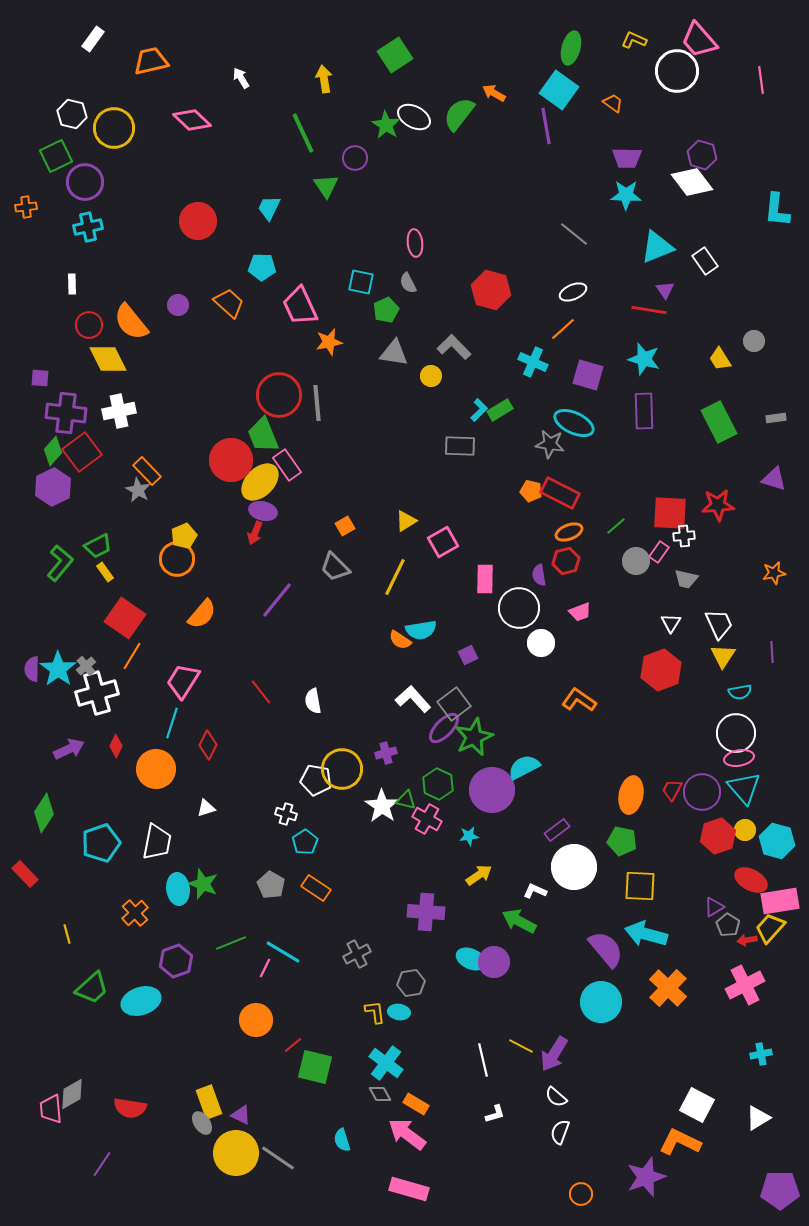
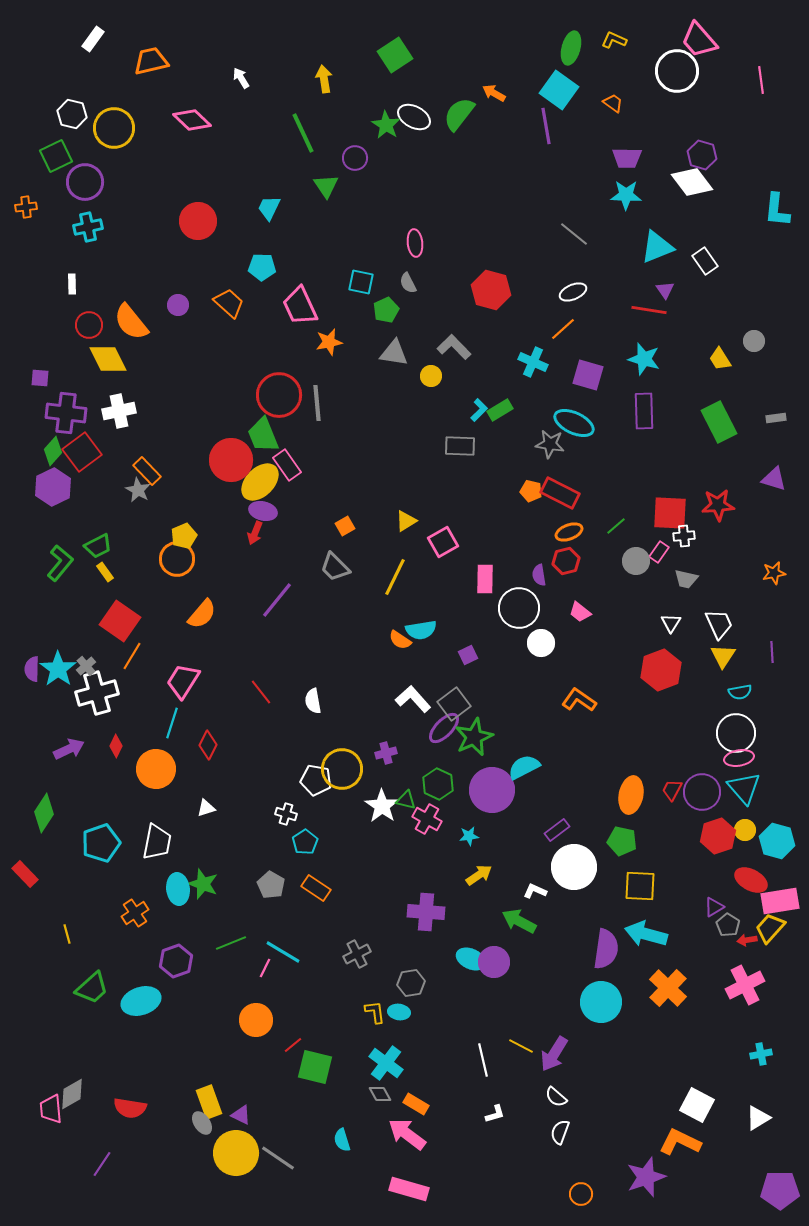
yellow L-shape at (634, 40): moved 20 px left
pink trapezoid at (580, 612): rotated 60 degrees clockwise
red square at (125, 618): moved 5 px left, 3 px down
orange cross at (135, 913): rotated 8 degrees clockwise
purple semicircle at (606, 949): rotated 48 degrees clockwise
